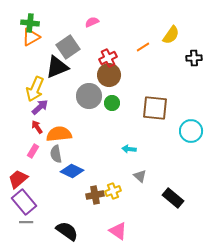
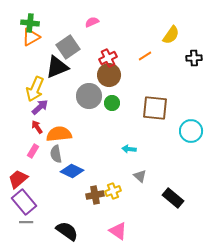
orange line: moved 2 px right, 9 px down
